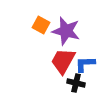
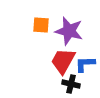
orange square: rotated 24 degrees counterclockwise
purple star: moved 3 px right
black cross: moved 5 px left, 1 px down
